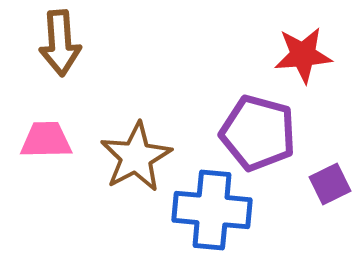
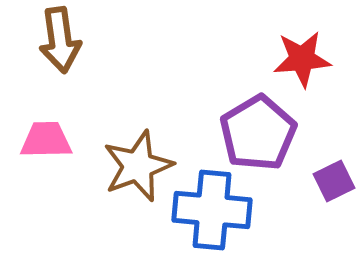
brown arrow: moved 3 px up; rotated 4 degrees counterclockwise
red star: moved 1 px left, 4 px down
purple pentagon: rotated 26 degrees clockwise
brown star: moved 2 px right, 9 px down; rotated 8 degrees clockwise
purple square: moved 4 px right, 3 px up
